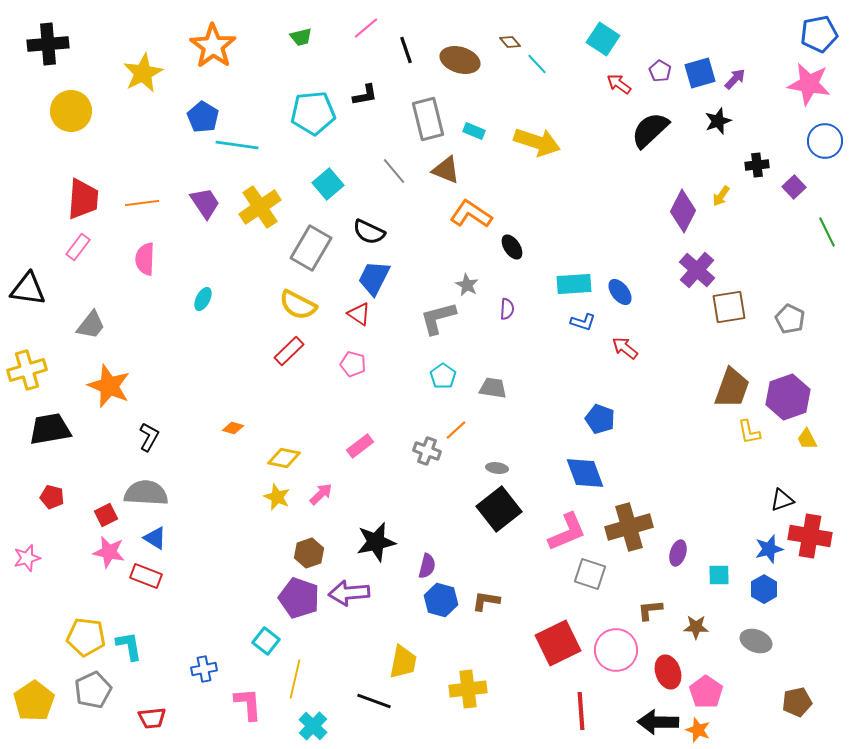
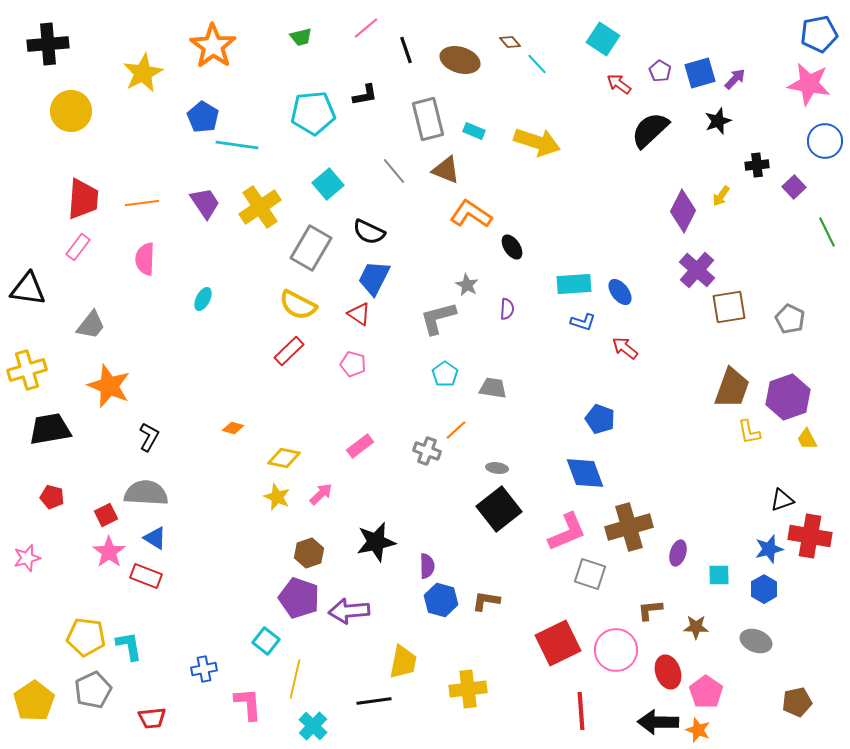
cyan pentagon at (443, 376): moved 2 px right, 2 px up
pink star at (109, 552): rotated 24 degrees clockwise
purple semicircle at (427, 566): rotated 15 degrees counterclockwise
purple arrow at (349, 593): moved 18 px down
black line at (374, 701): rotated 28 degrees counterclockwise
